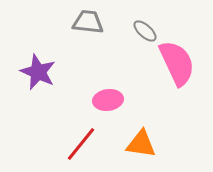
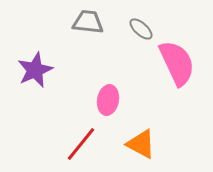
gray ellipse: moved 4 px left, 2 px up
purple star: moved 3 px left, 2 px up; rotated 24 degrees clockwise
pink ellipse: rotated 72 degrees counterclockwise
orange triangle: rotated 20 degrees clockwise
